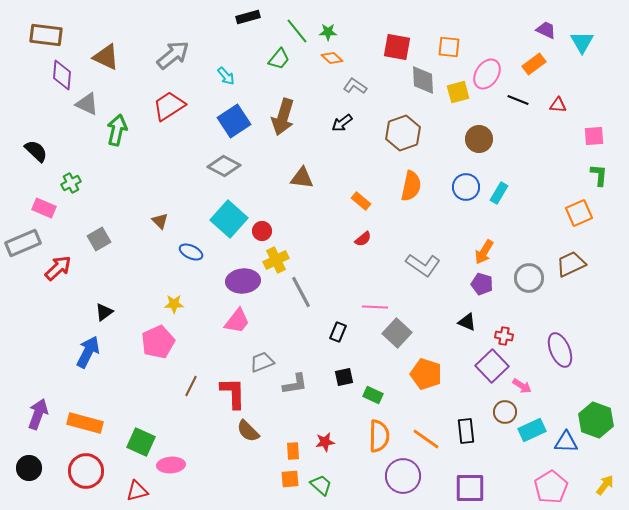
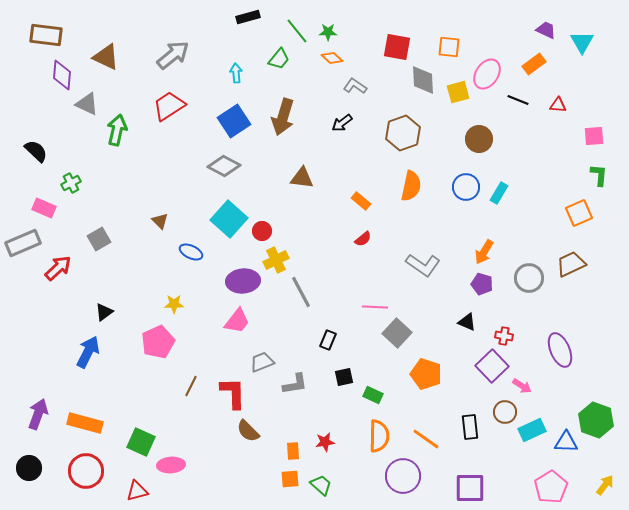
cyan arrow at (226, 76): moved 10 px right, 3 px up; rotated 144 degrees counterclockwise
black rectangle at (338, 332): moved 10 px left, 8 px down
black rectangle at (466, 431): moved 4 px right, 4 px up
